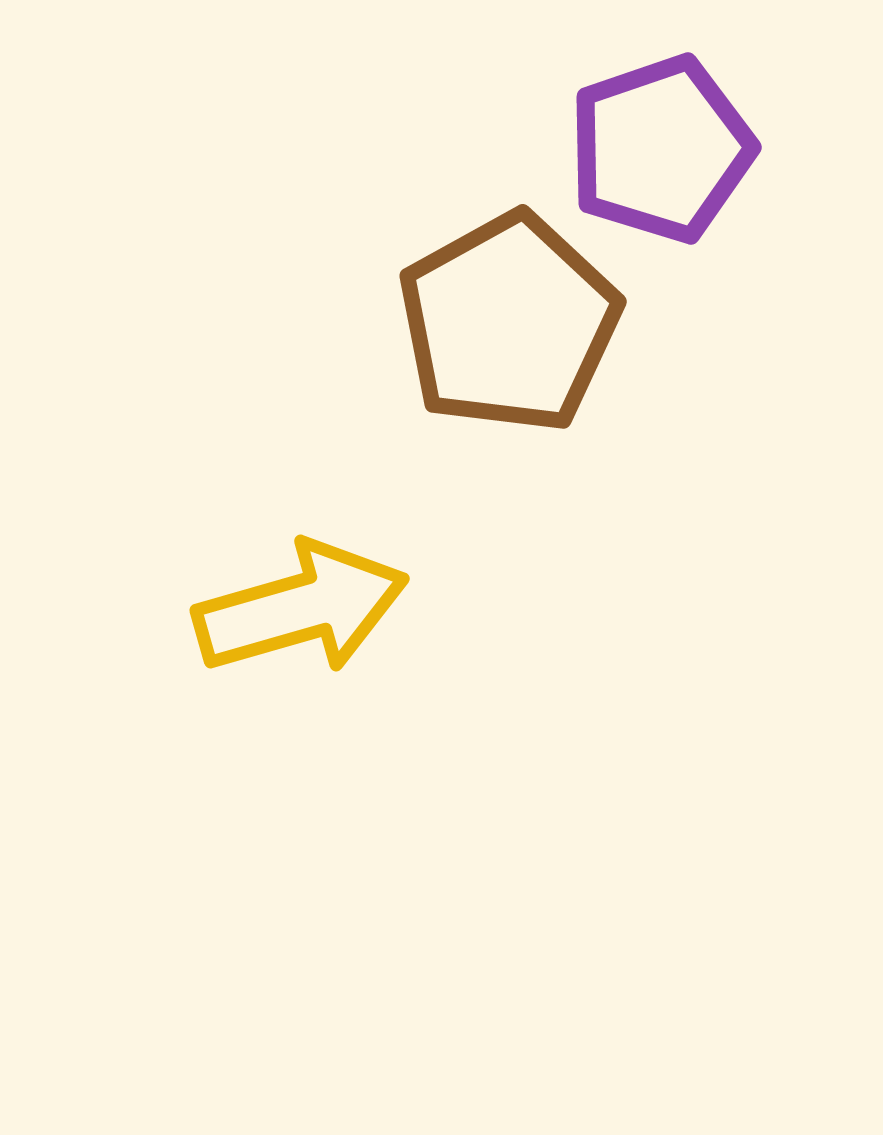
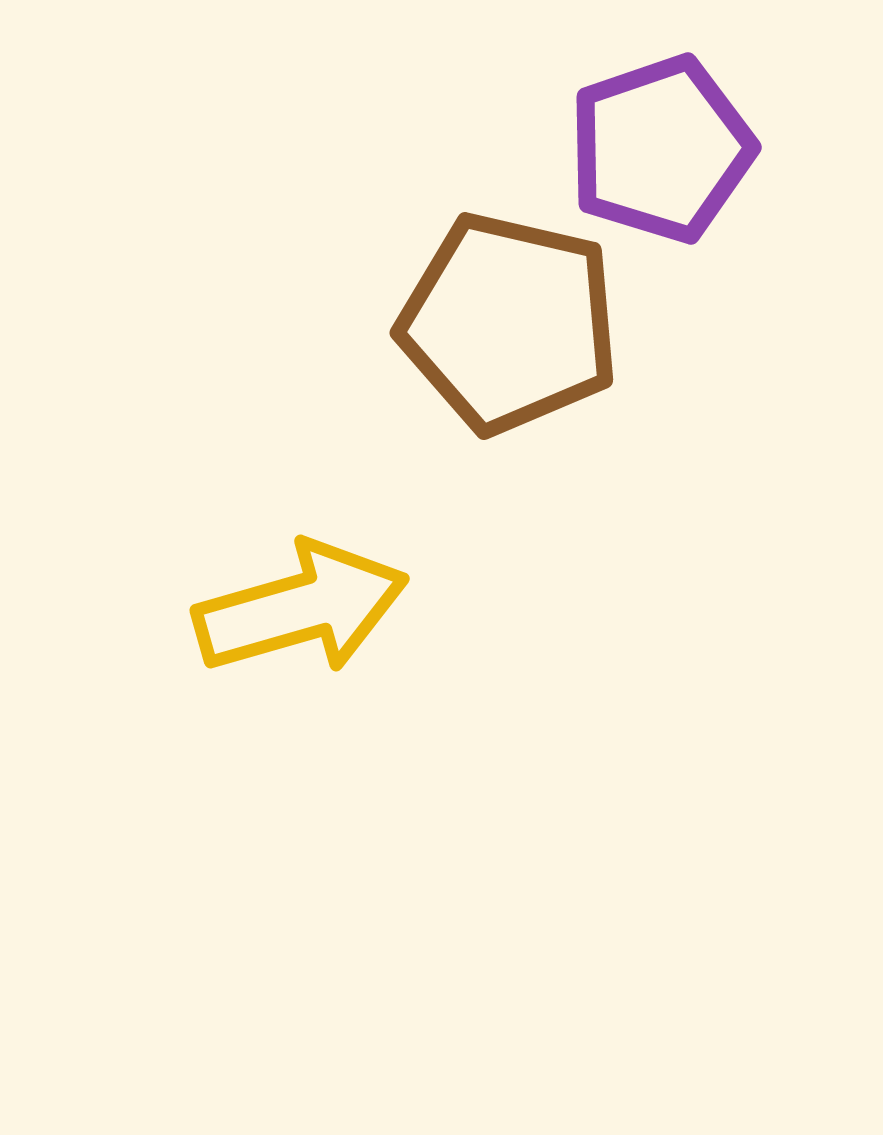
brown pentagon: rotated 30 degrees counterclockwise
